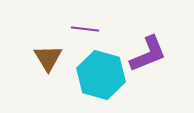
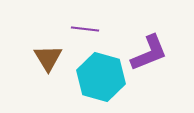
purple L-shape: moved 1 px right, 1 px up
cyan hexagon: moved 2 px down
